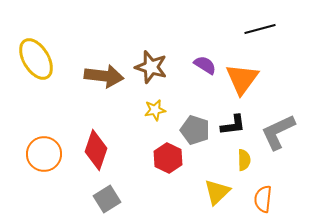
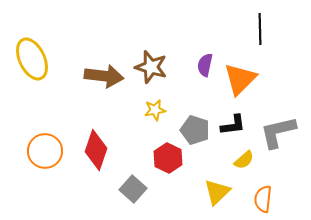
black line: rotated 76 degrees counterclockwise
yellow ellipse: moved 4 px left; rotated 6 degrees clockwise
purple semicircle: rotated 110 degrees counterclockwise
orange triangle: moved 2 px left; rotated 9 degrees clockwise
gray L-shape: rotated 12 degrees clockwise
orange circle: moved 1 px right, 3 px up
yellow semicircle: rotated 50 degrees clockwise
gray square: moved 26 px right, 10 px up; rotated 16 degrees counterclockwise
